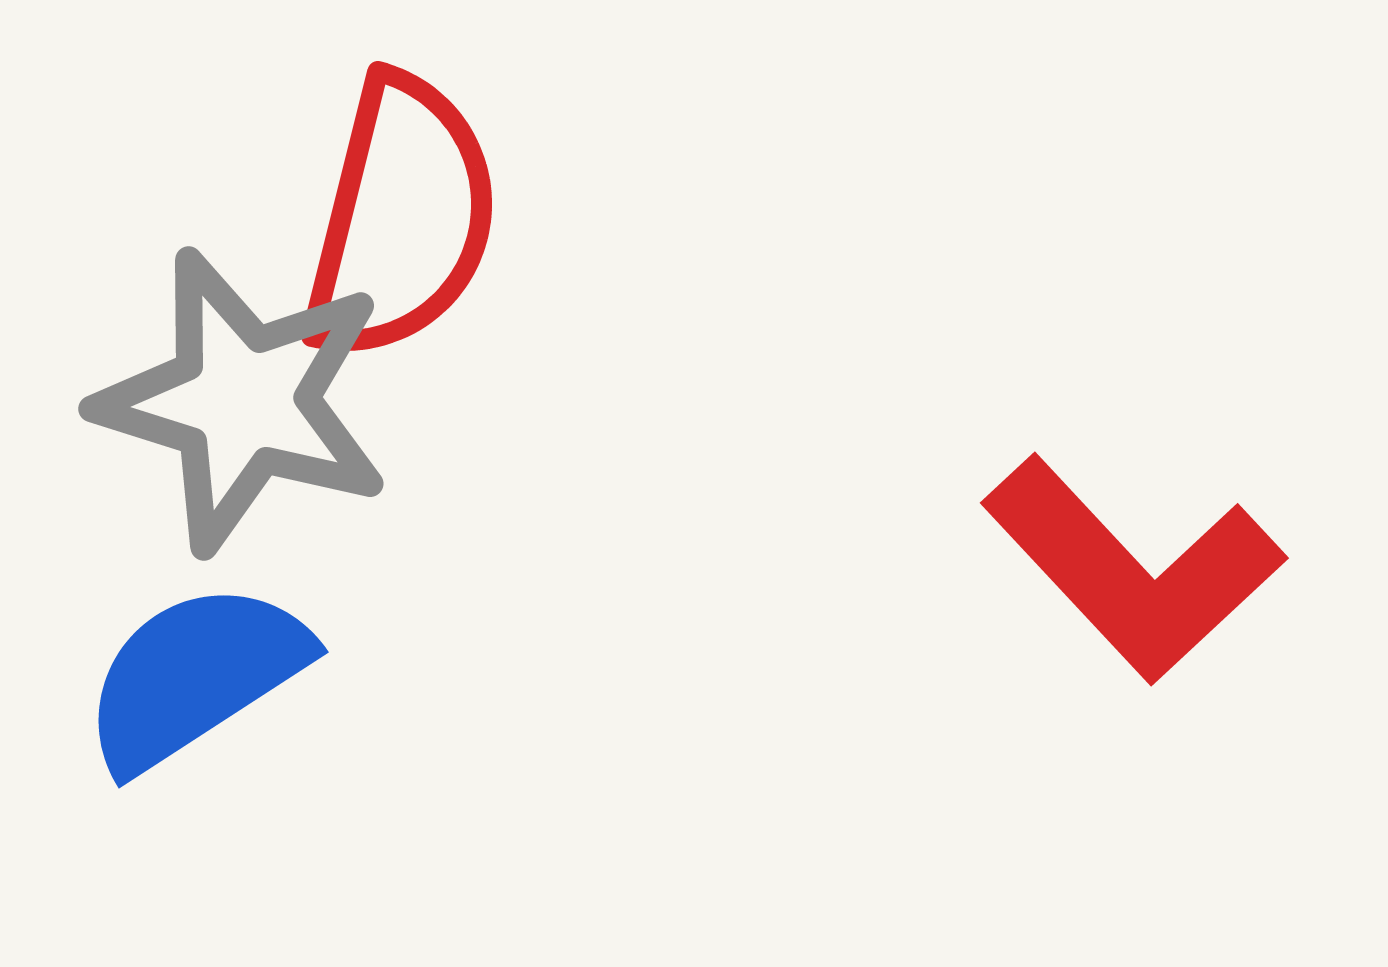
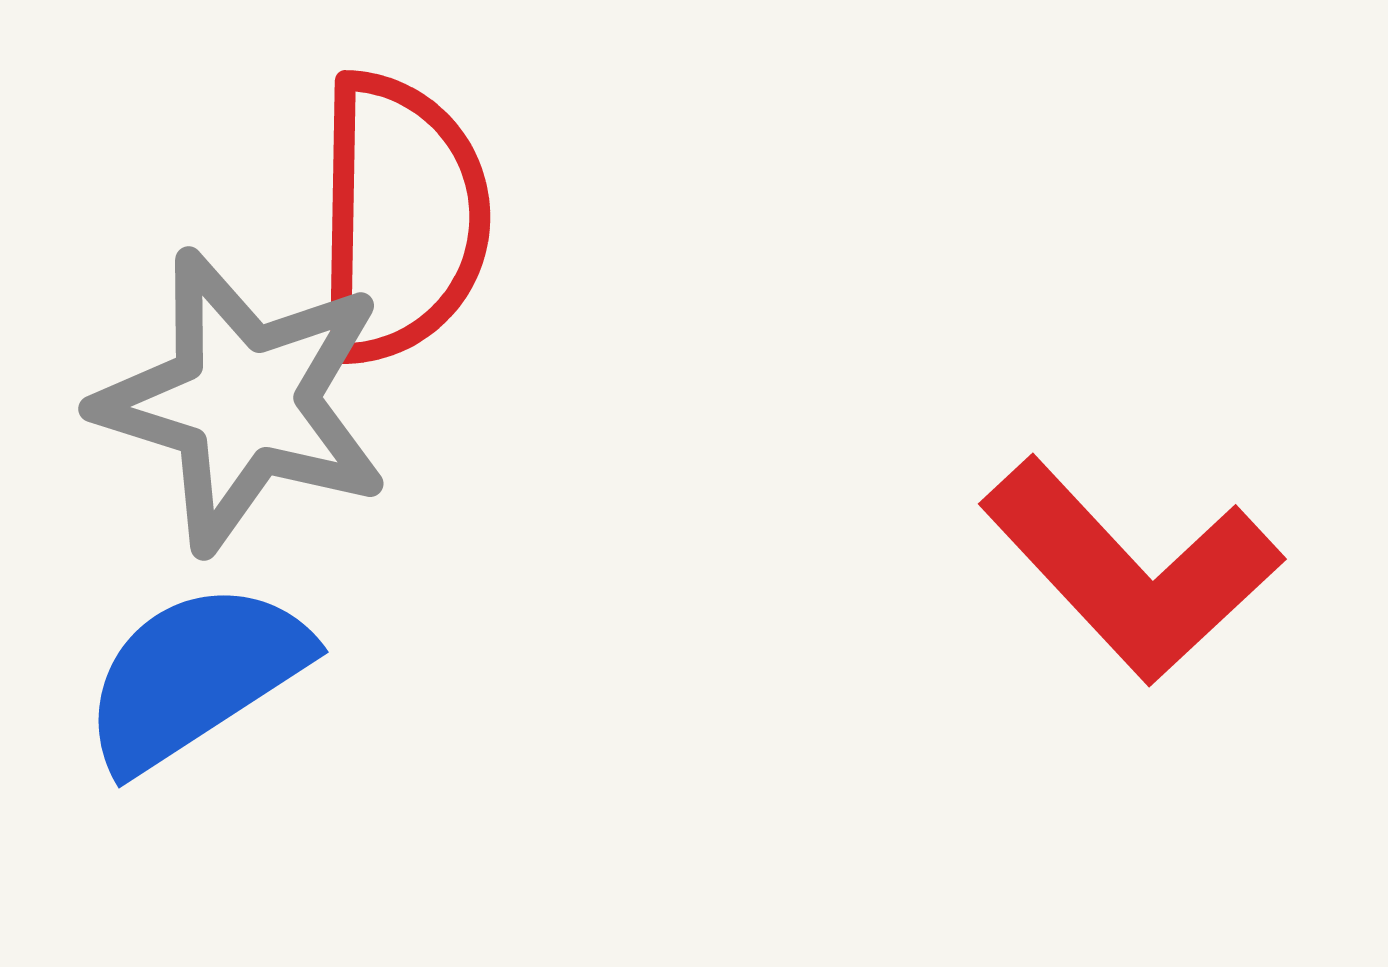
red semicircle: rotated 13 degrees counterclockwise
red L-shape: moved 2 px left, 1 px down
